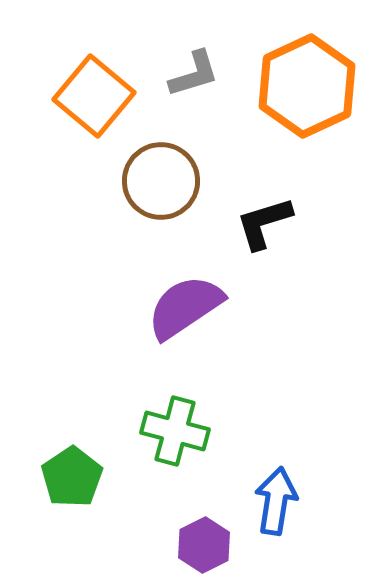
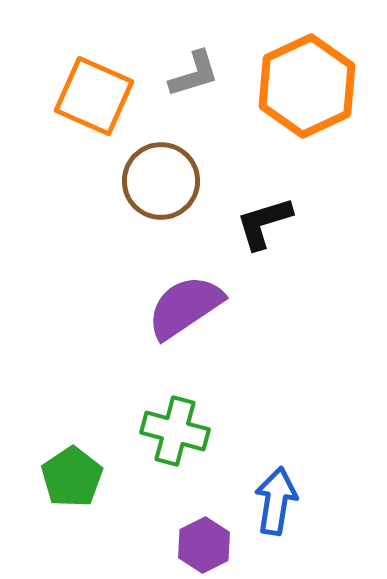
orange square: rotated 16 degrees counterclockwise
